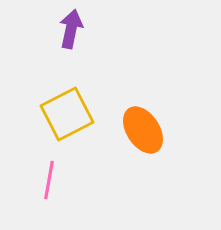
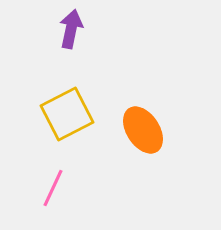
pink line: moved 4 px right, 8 px down; rotated 15 degrees clockwise
